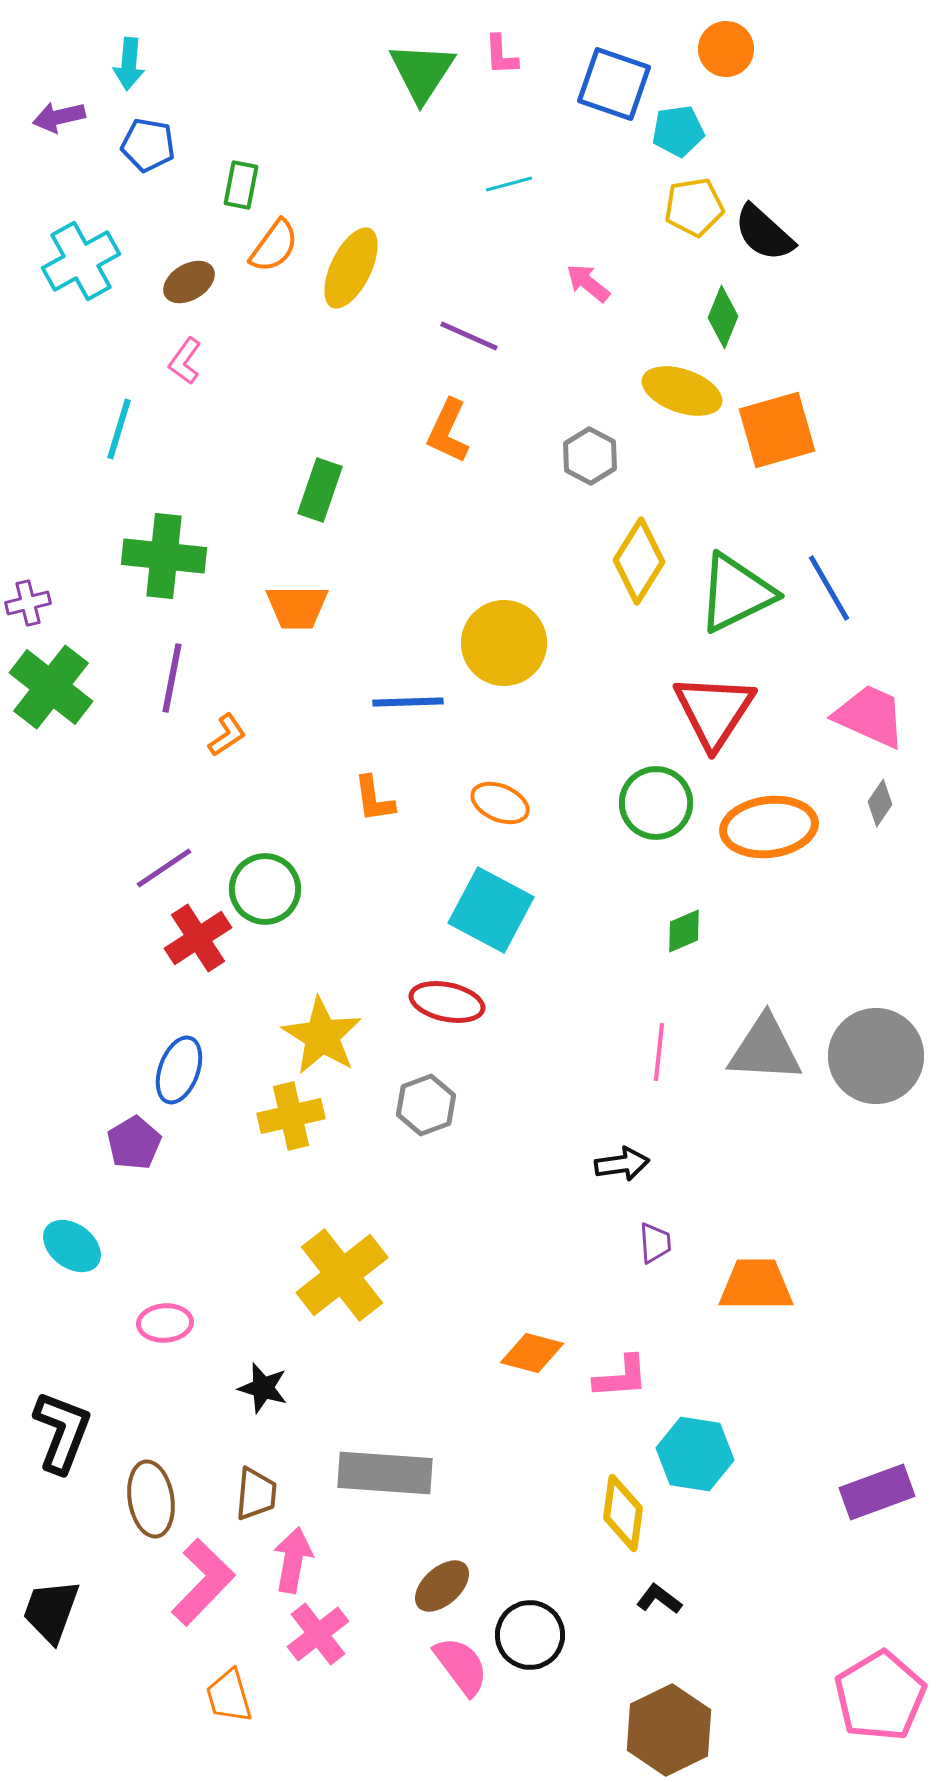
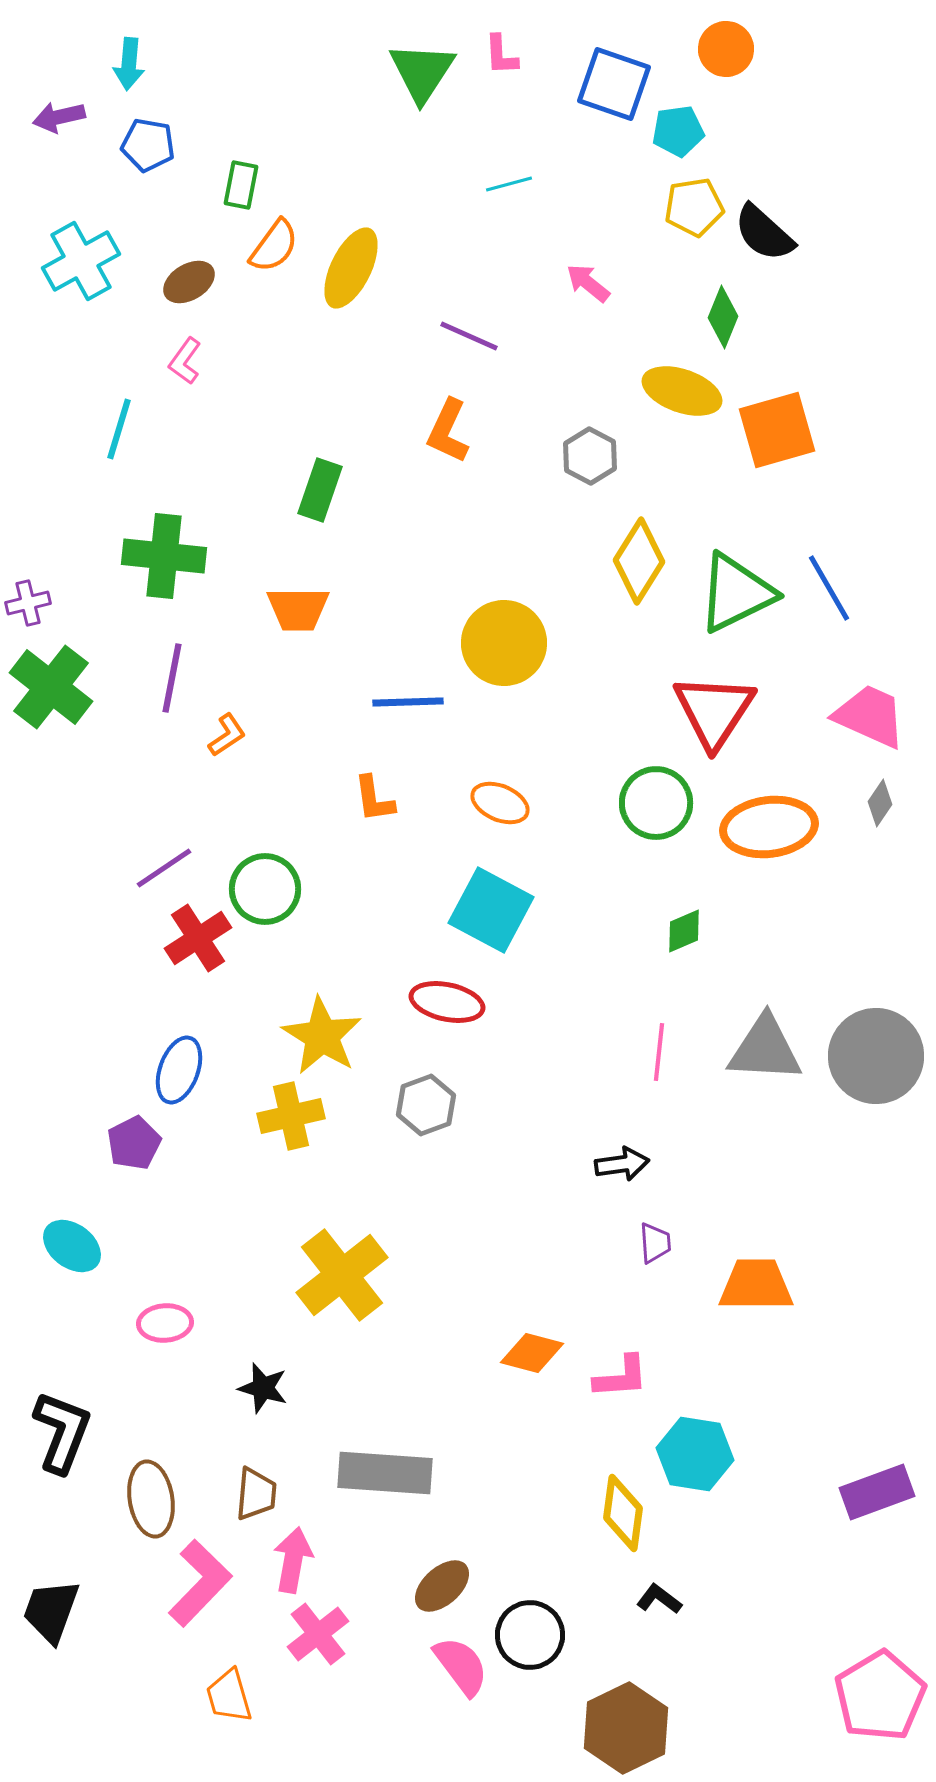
orange trapezoid at (297, 607): moved 1 px right, 2 px down
purple pentagon at (134, 1143): rotated 4 degrees clockwise
pink L-shape at (203, 1582): moved 3 px left, 1 px down
brown hexagon at (669, 1730): moved 43 px left, 2 px up
